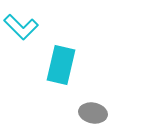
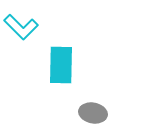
cyan rectangle: rotated 12 degrees counterclockwise
